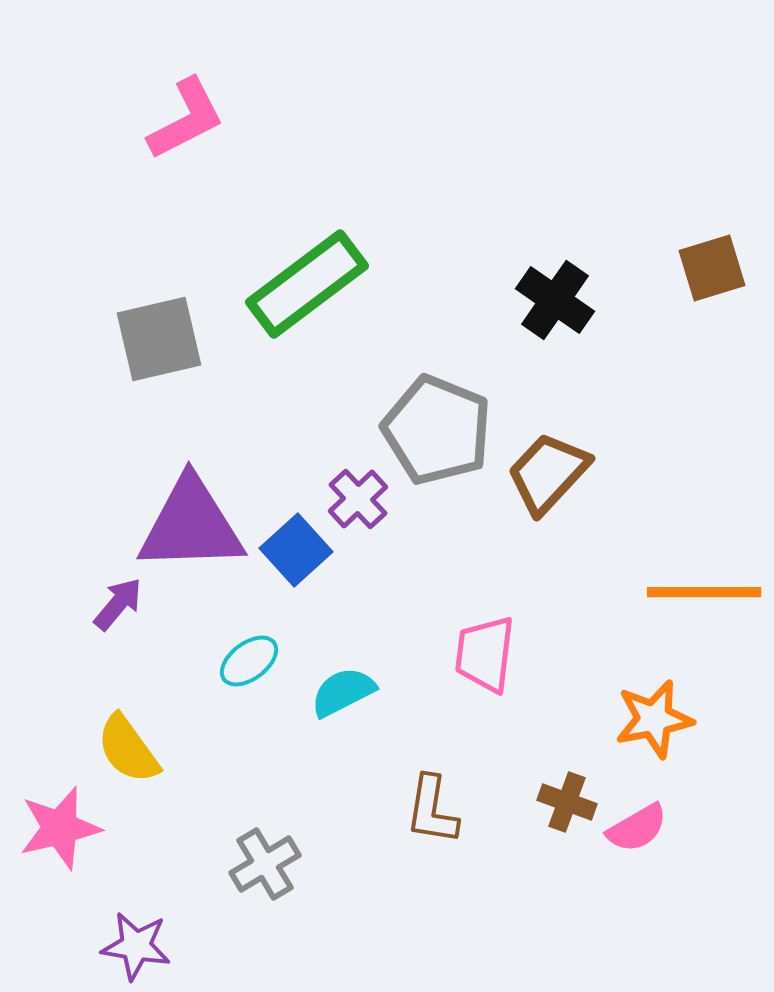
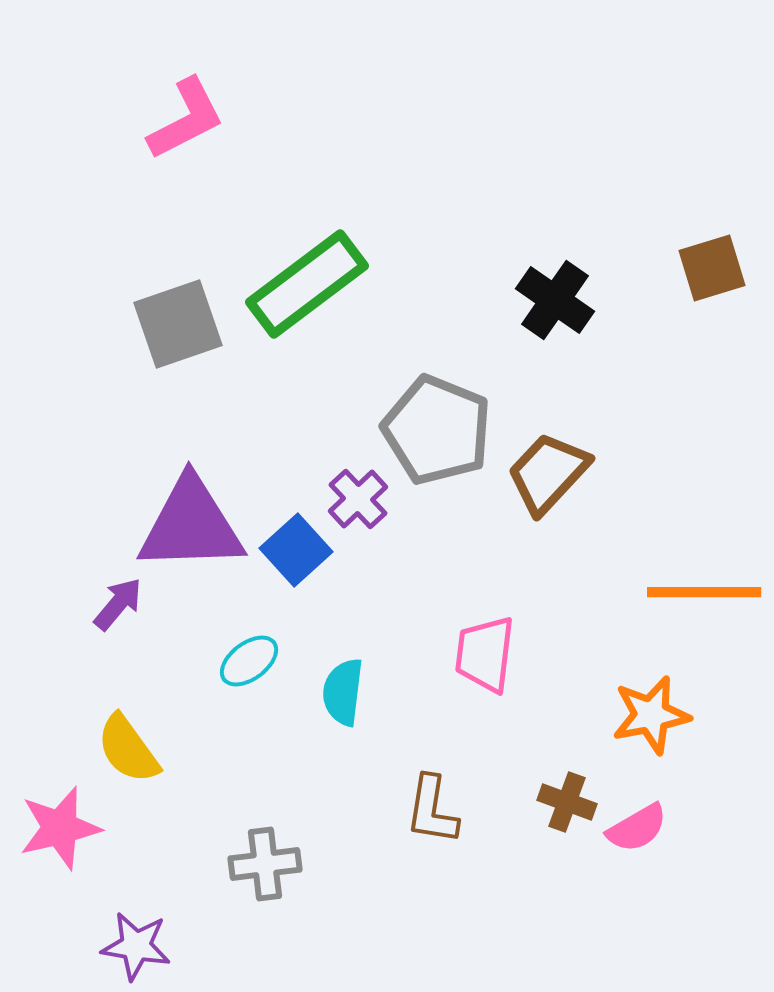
gray square: moved 19 px right, 15 px up; rotated 6 degrees counterclockwise
cyan semicircle: rotated 56 degrees counterclockwise
orange star: moved 3 px left, 4 px up
gray cross: rotated 24 degrees clockwise
